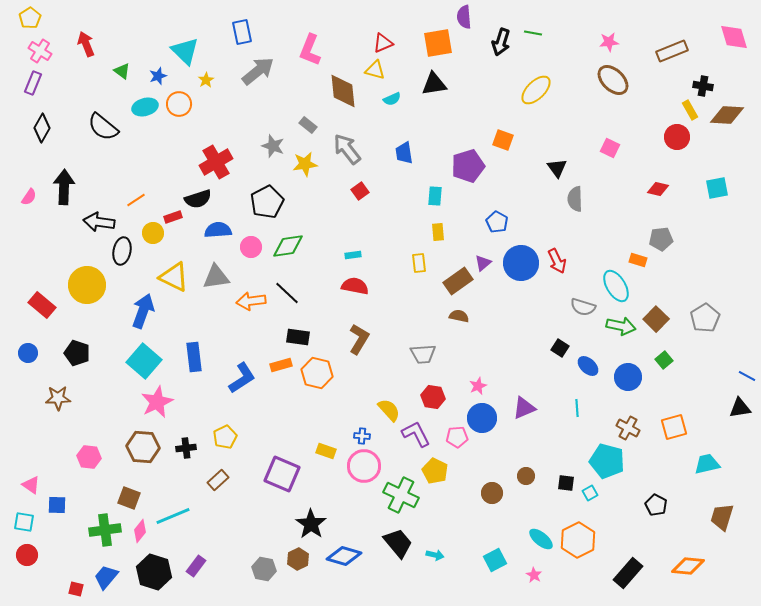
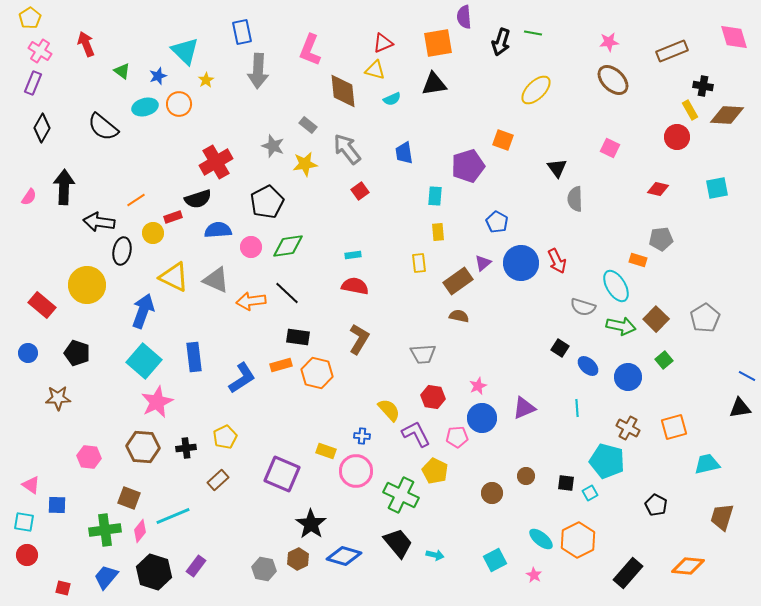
gray arrow at (258, 71): rotated 132 degrees clockwise
gray triangle at (216, 277): moved 3 px down; rotated 32 degrees clockwise
pink circle at (364, 466): moved 8 px left, 5 px down
red square at (76, 589): moved 13 px left, 1 px up
